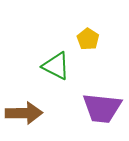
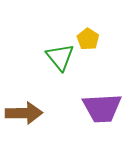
green triangle: moved 4 px right, 9 px up; rotated 24 degrees clockwise
purple trapezoid: rotated 9 degrees counterclockwise
